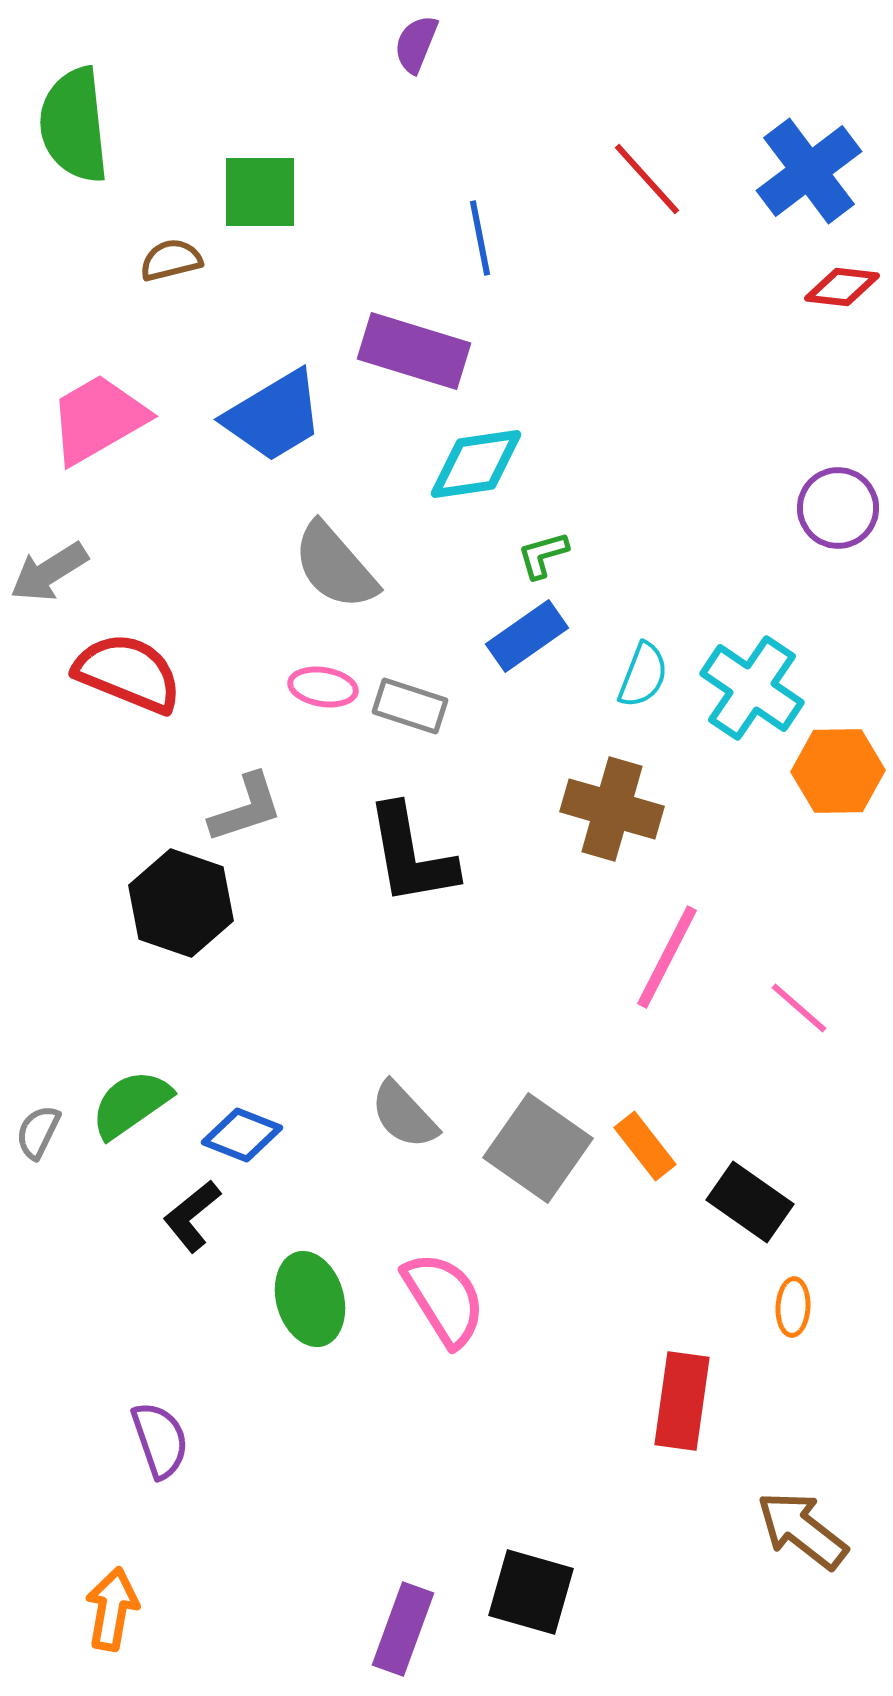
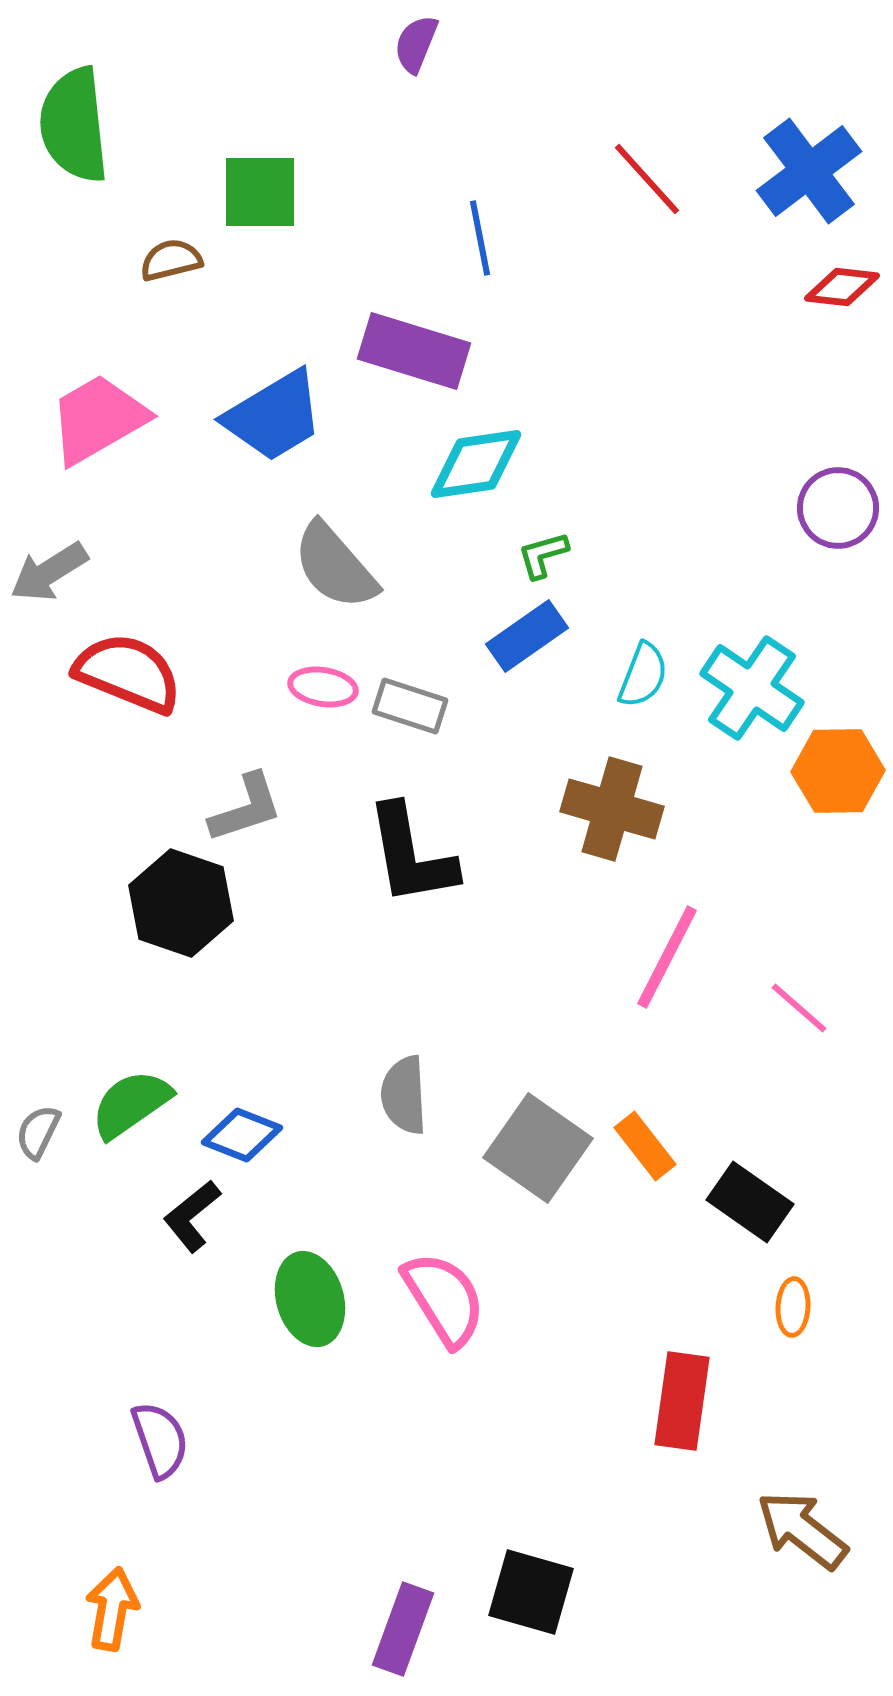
gray semicircle at (404, 1115): moved 20 px up; rotated 40 degrees clockwise
